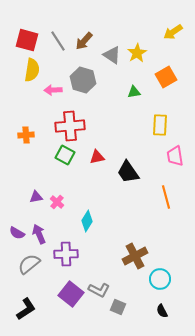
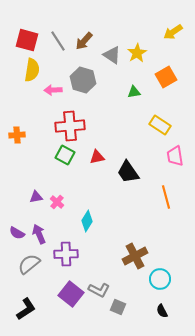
yellow rectangle: rotated 60 degrees counterclockwise
orange cross: moved 9 px left
